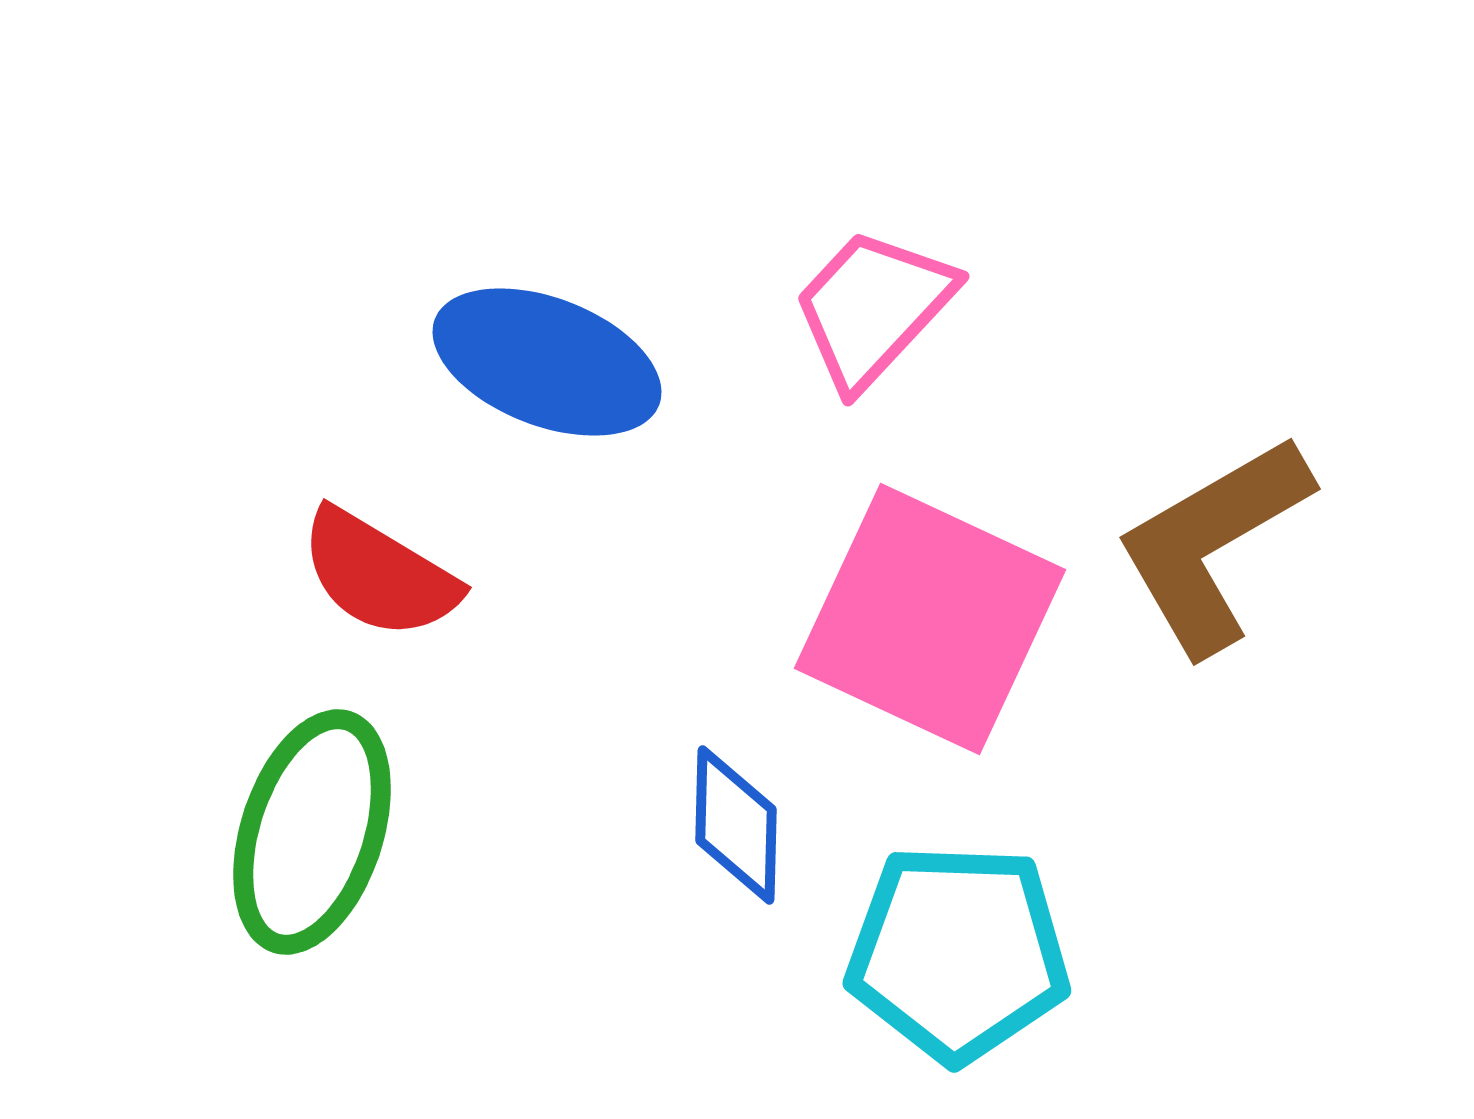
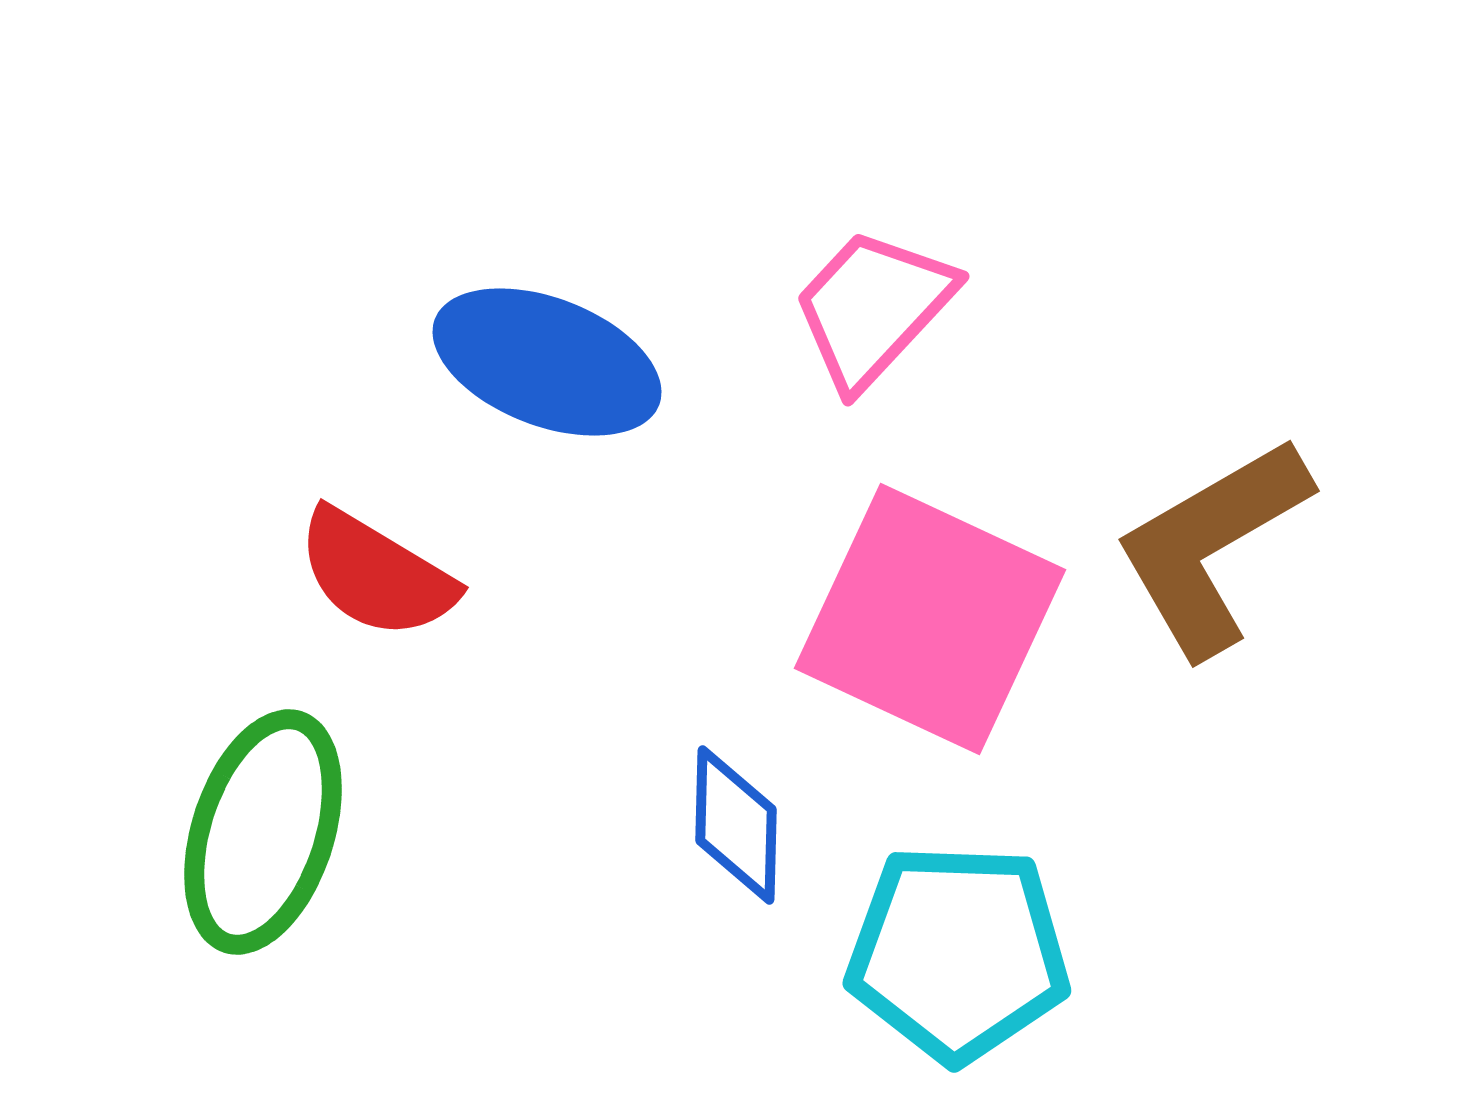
brown L-shape: moved 1 px left, 2 px down
red semicircle: moved 3 px left
green ellipse: moved 49 px left
